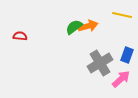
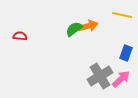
green semicircle: moved 2 px down
blue rectangle: moved 1 px left, 2 px up
gray cross: moved 13 px down
